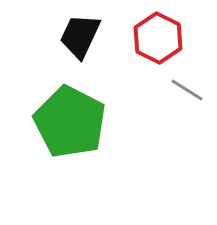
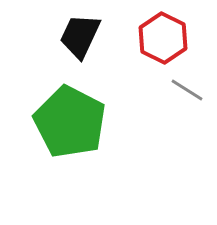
red hexagon: moved 5 px right
